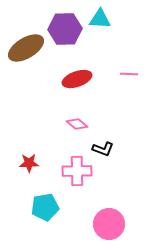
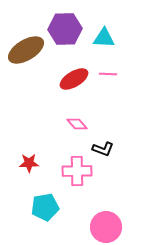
cyan triangle: moved 4 px right, 19 px down
brown ellipse: moved 2 px down
pink line: moved 21 px left
red ellipse: moved 3 px left; rotated 12 degrees counterclockwise
pink diamond: rotated 10 degrees clockwise
pink circle: moved 3 px left, 3 px down
